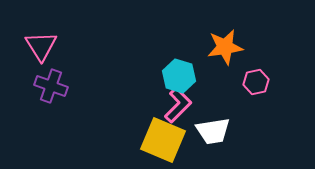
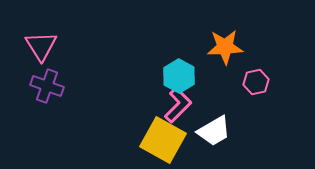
orange star: rotated 6 degrees clockwise
cyan hexagon: rotated 12 degrees clockwise
purple cross: moved 4 px left
white trapezoid: moved 1 px right; rotated 21 degrees counterclockwise
yellow square: rotated 6 degrees clockwise
